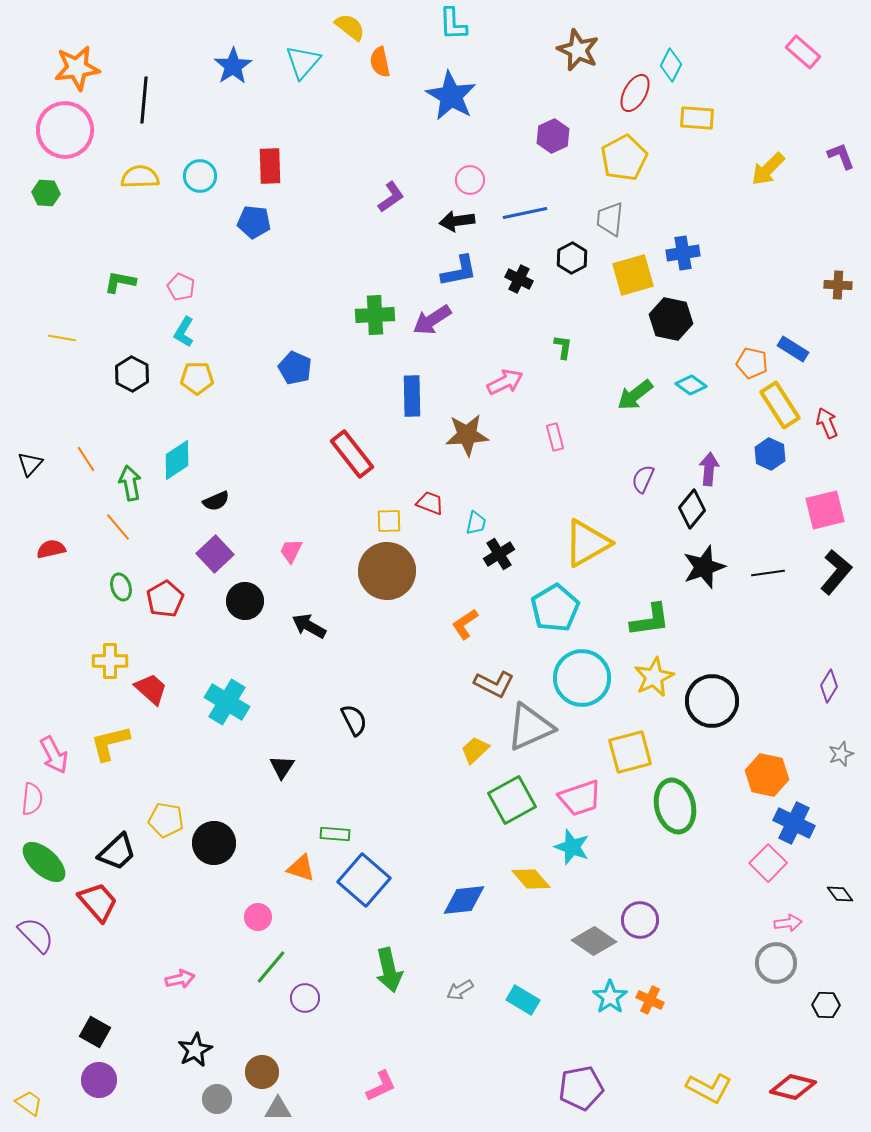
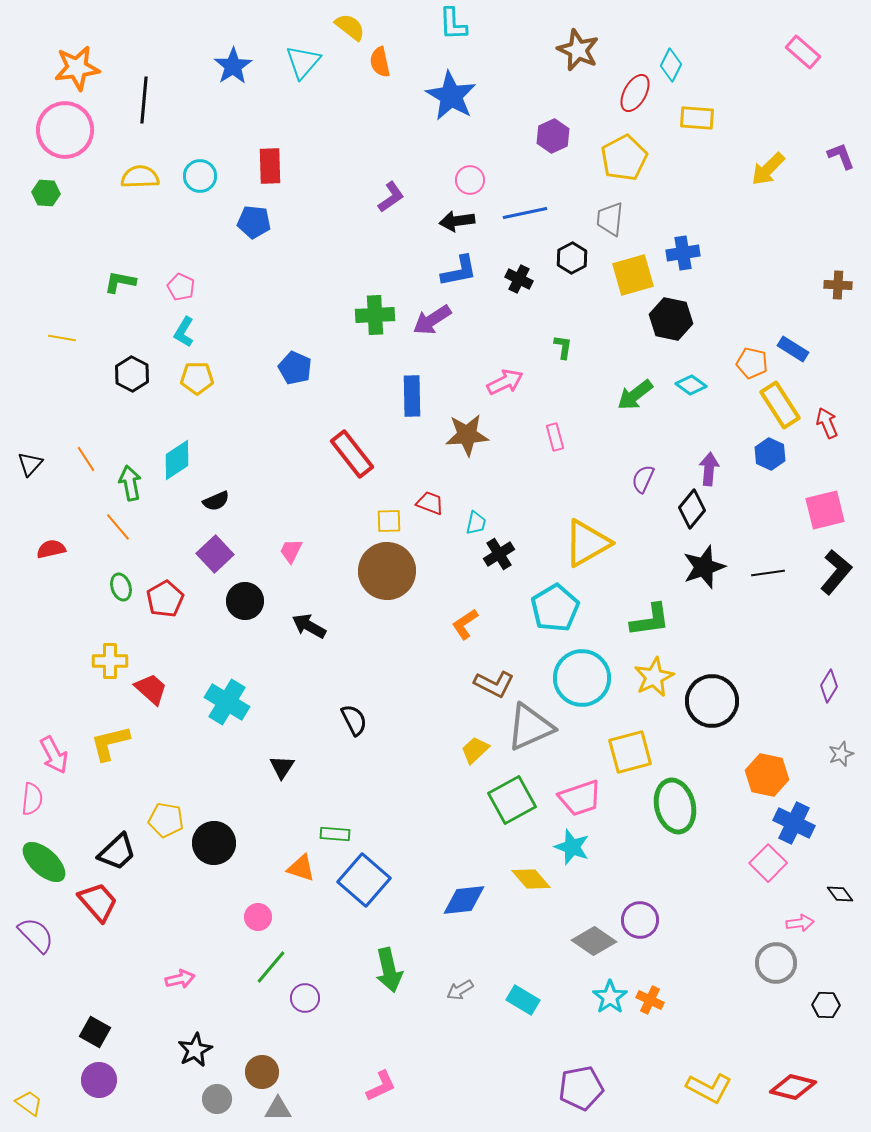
pink arrow at (788, 923): moved 12 px right
